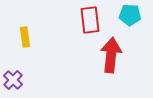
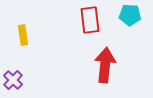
yellow rectangle: moved 2 px left, 2 px up
red arrow: moved 6 px left, 10 px down
